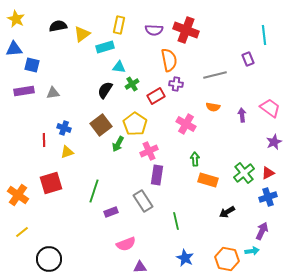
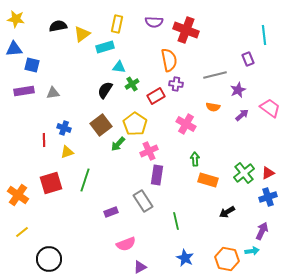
yellow star at (16, 19): rotated 18 degrees counterclockwise
yellow rectangle at (119, 25): moved 2 px left, 1 px up
purple semicircle at (154, 30): moved 8 px up
purple arrow at (242, 115): rotated 56 degrees clockwise
purple star at (274, 142): moved 36 px left, 52 px up
green arrow at (118, 144): rotated 14 degrees clockwise
green line at (94, 191): moved 9 px left, 11 px up
purple triangle at (140, 267): rotated 24 degrees counterclockwise
